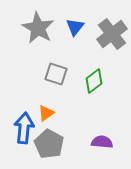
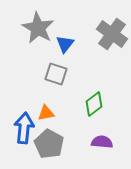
blue triangle: moved 10 px left, 17 px down
gray cross: rotated 16 degrees counterclockwise
green diamond: moved 23 px down
orange triangle: rotated 24 degrees clockwise
